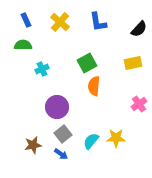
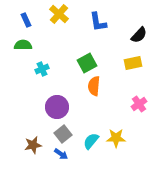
yellow cross: moved 1 px left, 8 px up
black semicircle: moved 6 px down
